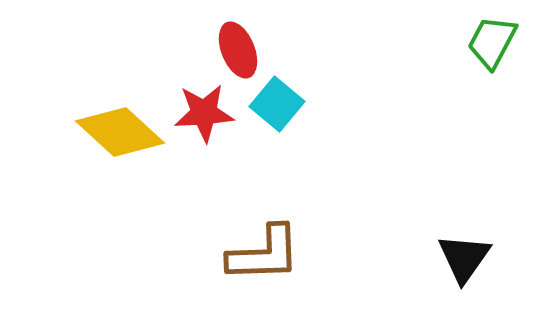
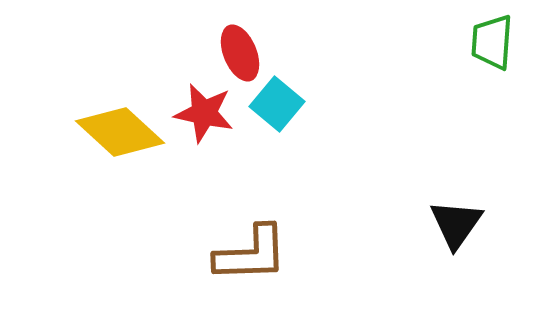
green trapezoid: rotated 24 degrees counterclockwise
red ellipse: moved 2 px right, 3 px down
red star: rotated 16 degrees clockwise
brown L-shape: moved 13 px left
black triangle: moved 8 px left, 34 px up
